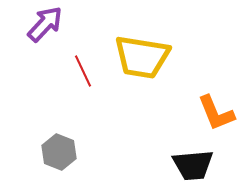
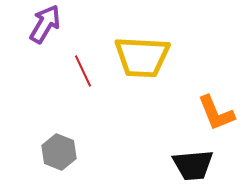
purple arrow: rotated 12 degrees counterclockwise
yellow trapezoid: rotated 6 degrees counterclockwise
